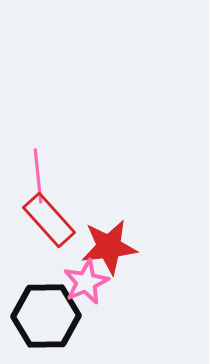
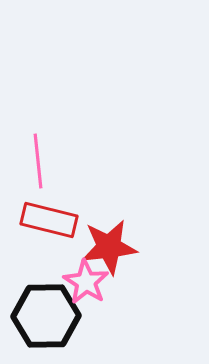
pink line: moved 15 px up
red rectangle: rotated 34 degrees counterclockwise
pink star: rotated 15 degrees counterclockwise
